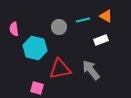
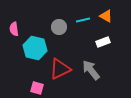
white rectangle: moved 2 px right, 2 px down
red triangle: rotated 15 degrees counterclockwise
